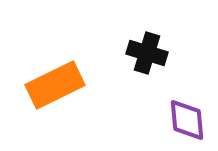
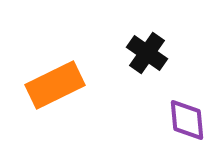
black cross: rotated 18 degrees clockwise
